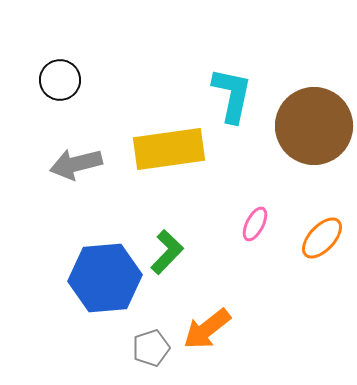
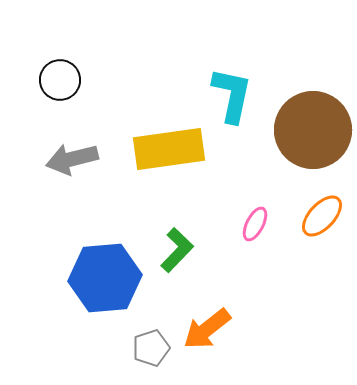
brown circle: moved 1 px left, 4 px down
gray arrow: moved 4 px left, 5 px up
orange ellipse: moved 22 px up
green L-shape: moved 10 px right, 2 px up
